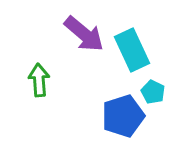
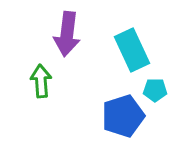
purple arrow: moved 17 px left; rotated 57 degrees clockwise
green arrow: moved 2 px right, 1 px down
cyan pentagon: moved 2 px right, 2 px up; rotated 25 degrees counterclockwise
